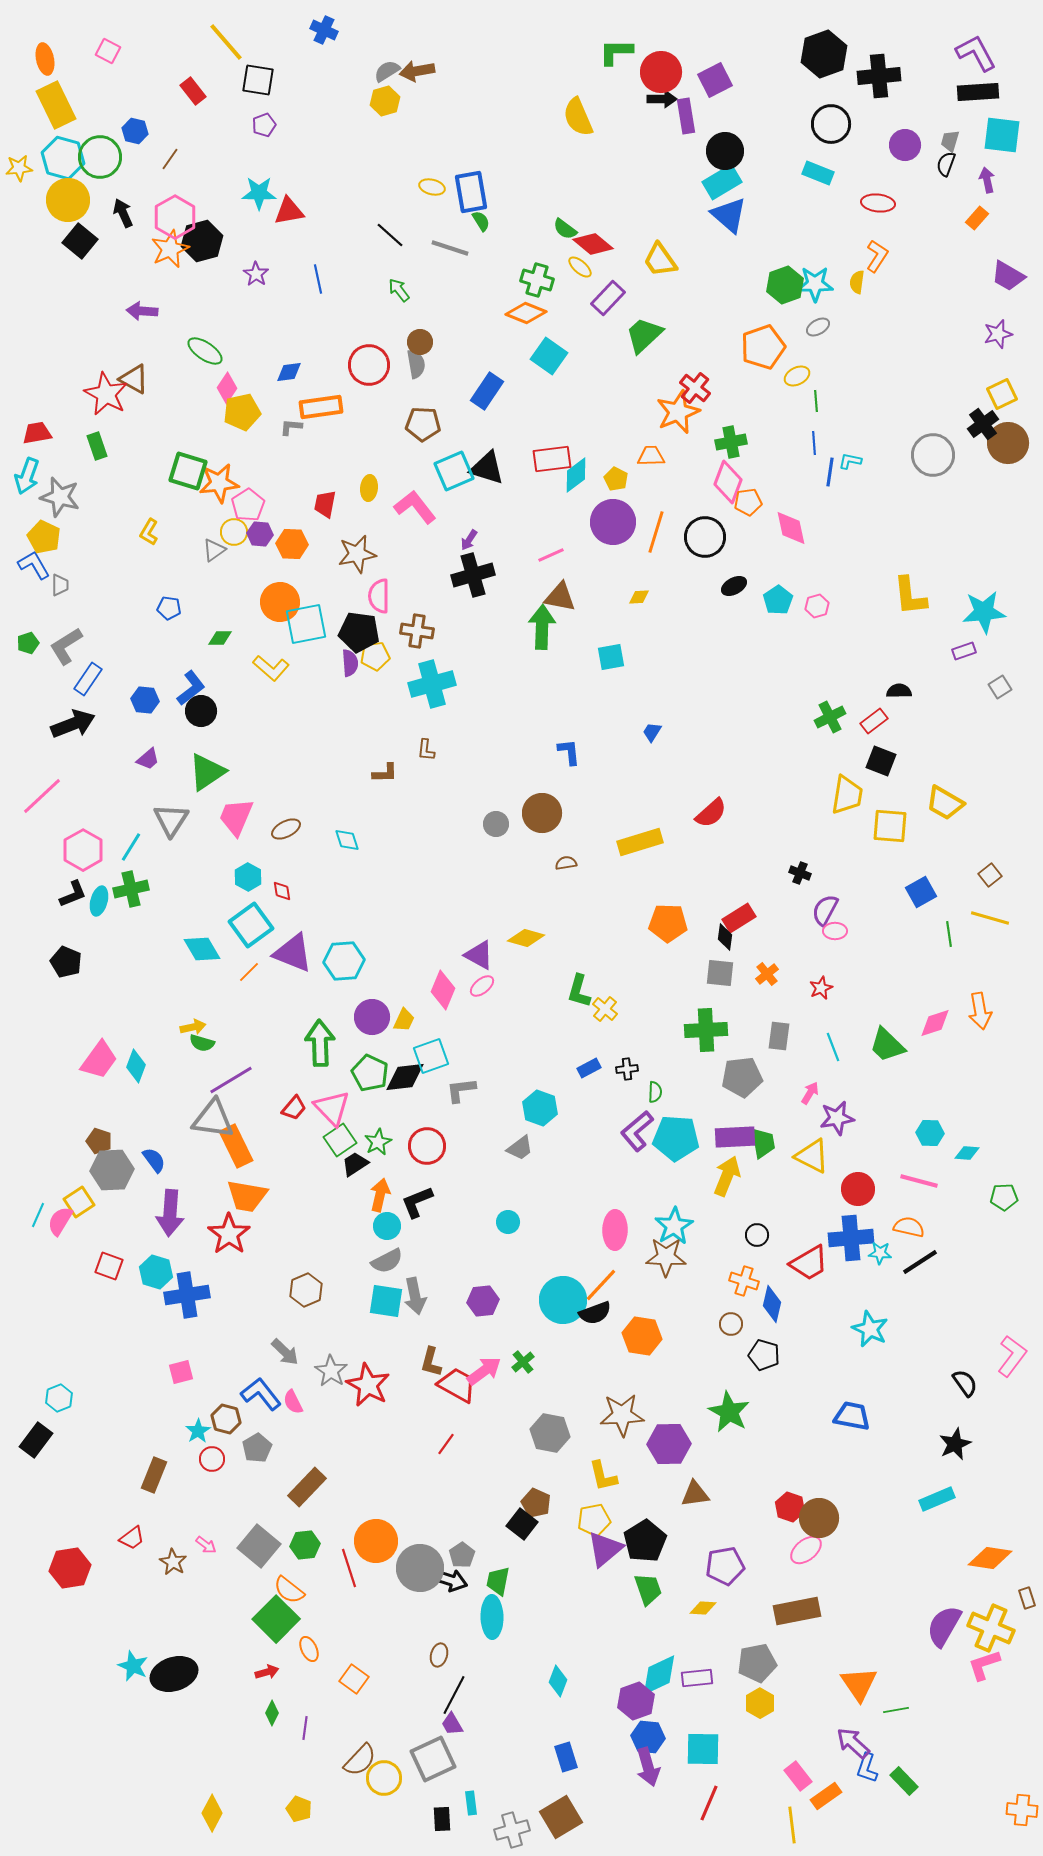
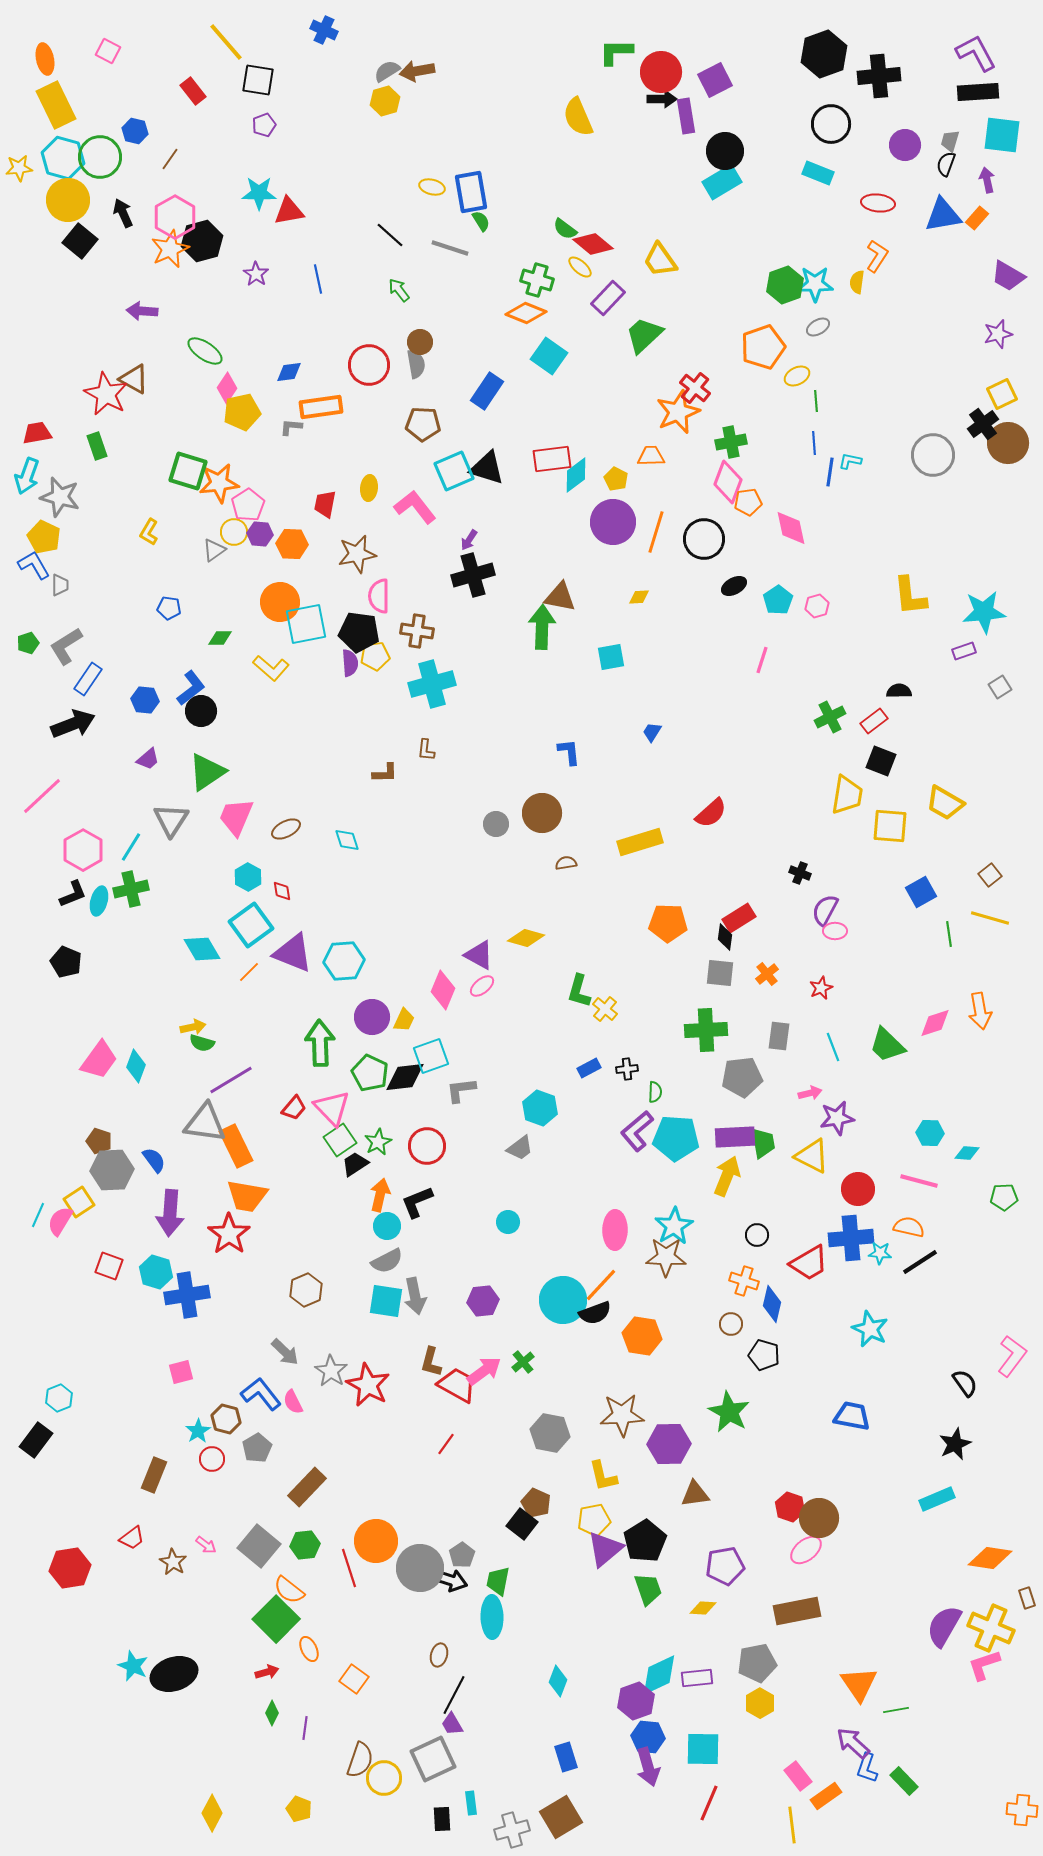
blue triangle at (729, 215): moved 214 px right; rotated 51 degrees counterclockwise
black circle at (705, 537): moved 1 px left, 2 px down
pink line at (551, 555): moved 211 px right, 105 px down; rotated 48 degrees counterclockwise
pink arrow at (810, 1093): rotated 45 degrees clockwise
gray triangle at (213, 1119): moved 8 px left, 4 px down
brown semicircle at (360, 1760): rotated 24 degrees counterclockwise
